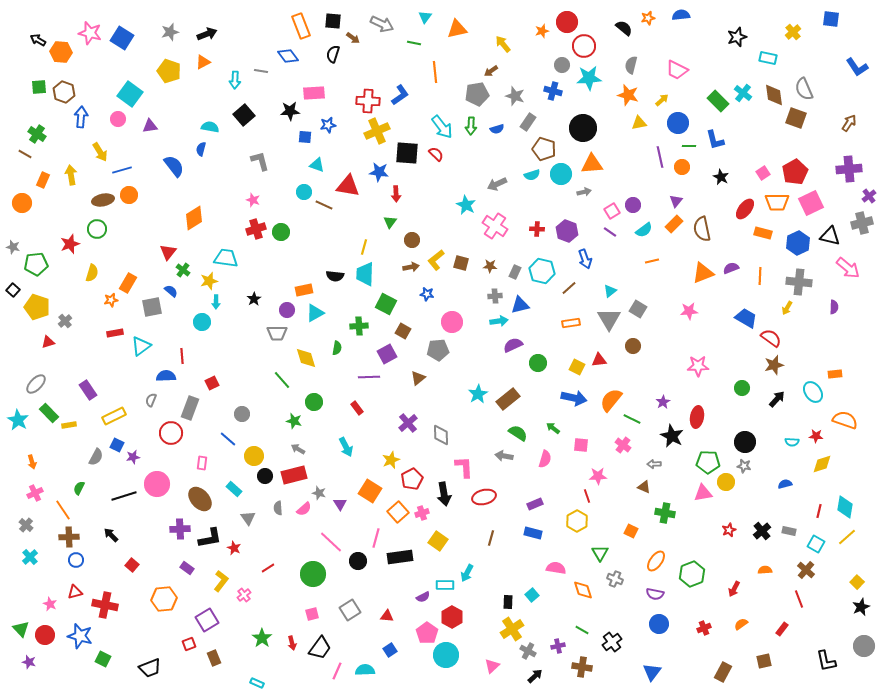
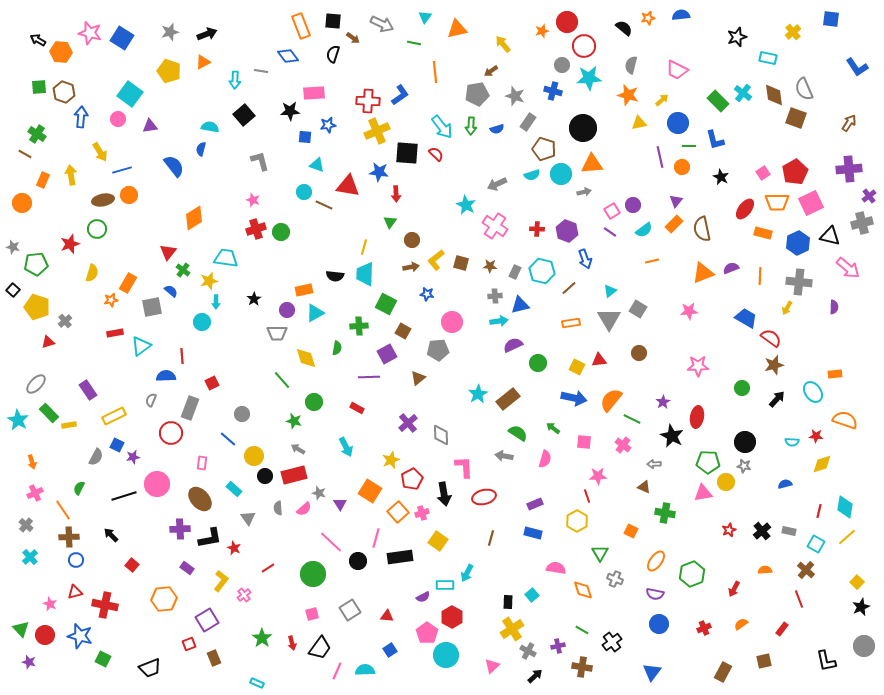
brown circle at (633, 346): moved 6 px right, 7 px down
red rectangle at (357, 408): rotated 24 degrees counterclockwise
pink square at (581, 445): moved 3 px right, 3 px up
